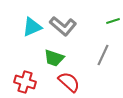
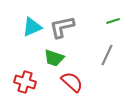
gray L-shape: moved 1 px left, 1 px down; rotated 128 degrees clockwise
gray line: moved 4 px right
red semicircle: moved 3 px right
